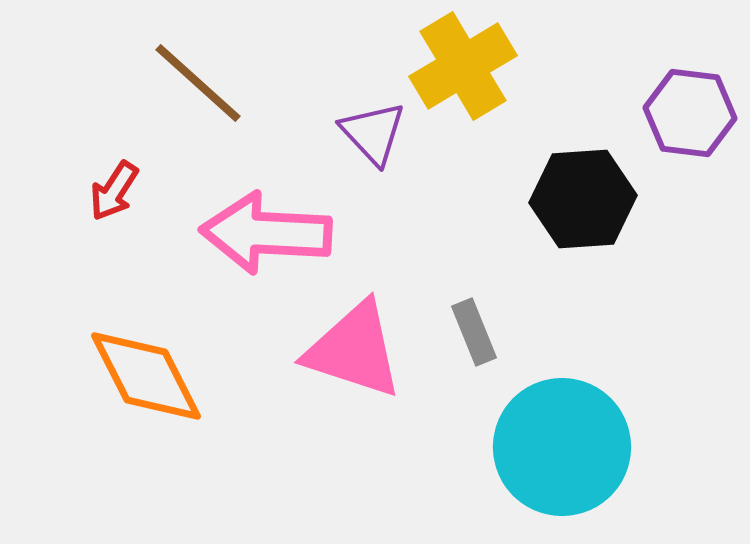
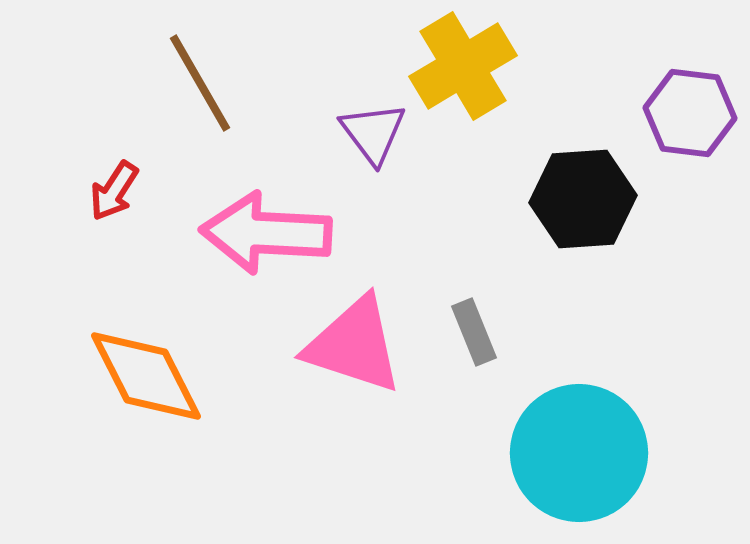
brown line: moved 2 px right; rotated 18 degrees clockwise
purple triangle: rotated 6 degrees clockwise
pink triangle: moved 5 px up
cyan circle: moved 17 px right, 6 px down
